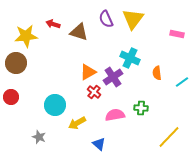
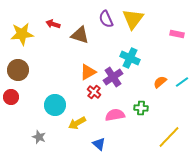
brown triangle: moved 1 px right, 3 px down
yellow star: moved 4 px left, 2 px up
brown circle: moved 2 px right, 7 px down
orange semicircle: moved 3 px right, 9 px down; rotated 56 degrees clockwise
